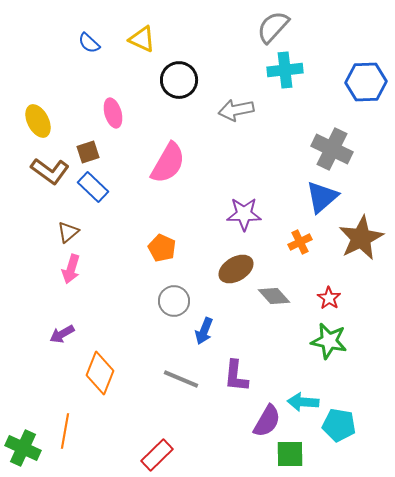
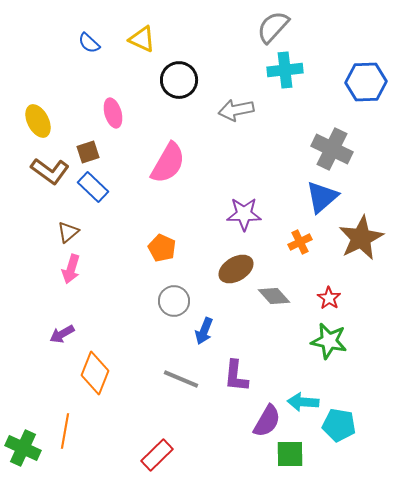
orange diamond: moved 5 px left
